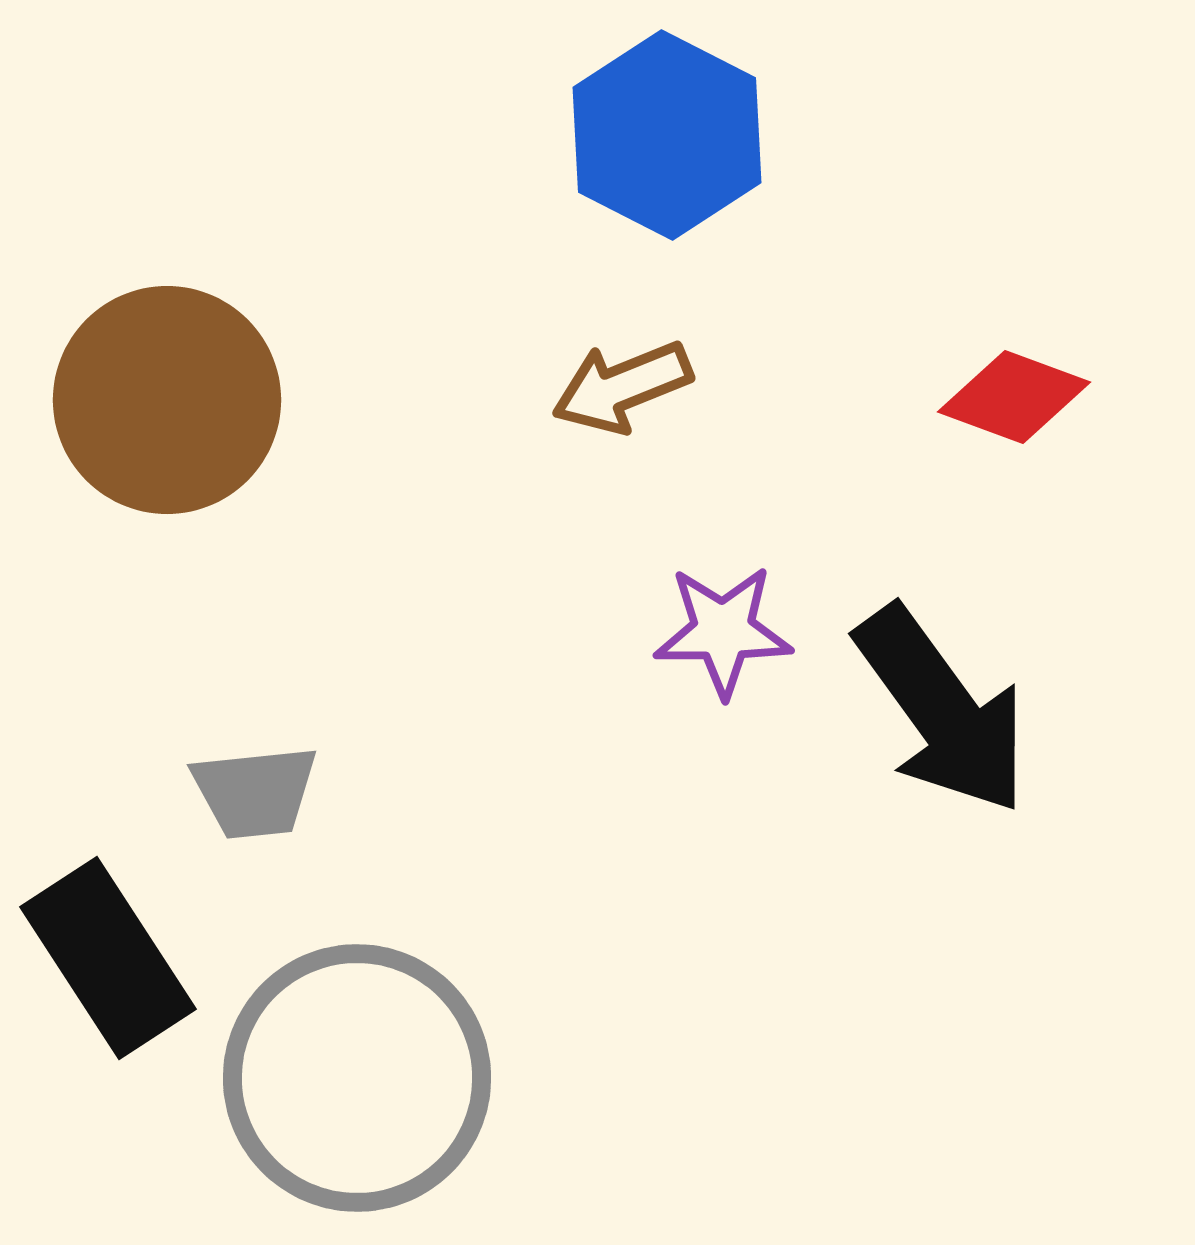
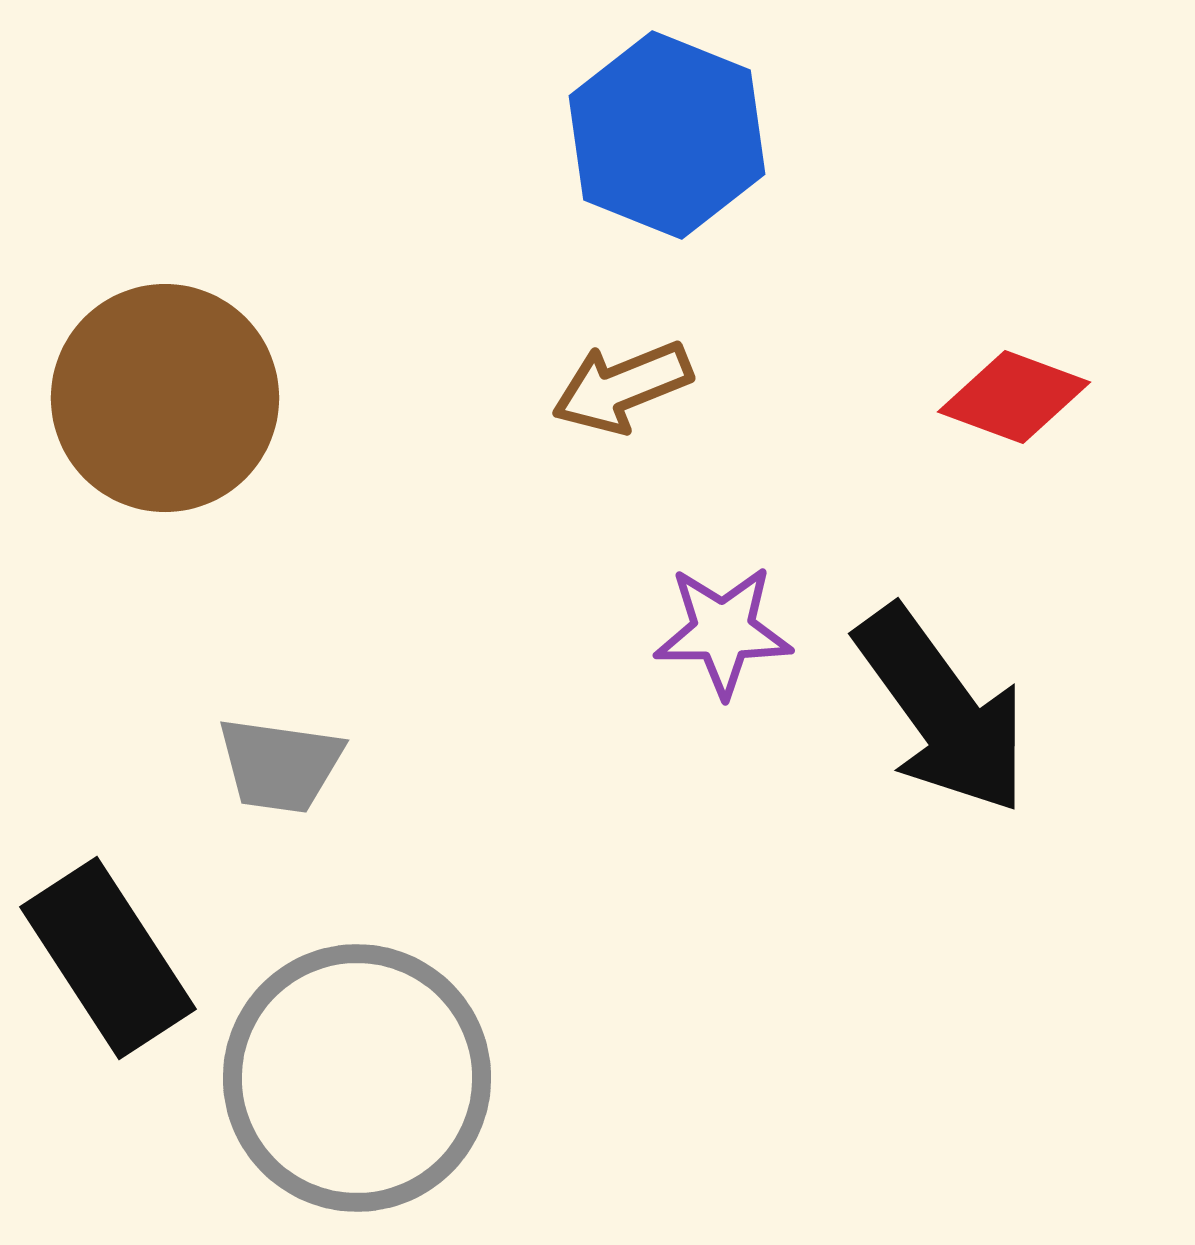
blue hexagon: rotated 5 degrees counterclockwise
brown circle: moved 2 px left, 2 px up
gray trapezoid: moved 25 px right, 27 px up; rotated 14 degrees clockwise
